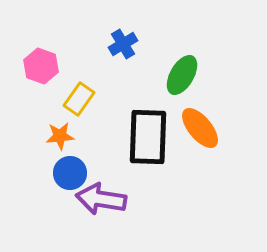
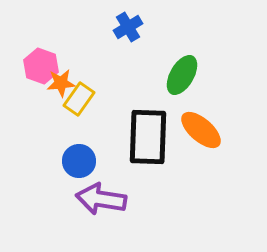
blue cross: moved 5 px right, 17 px up
orange ellipse: moved 1 px right, 2 px down; rotated 9 degrees counterclockwise
orange star: moved 1 px right, 53 px up
blue circle: moved 9 px right, 12 px up
